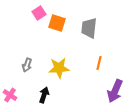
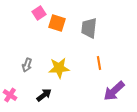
orange line: rotated 24 degrees counterclockwise
purple arrow: moved 1 px left; rotated 25 degrees clockwise
black arrow: rotated 35 degrees clockwise
